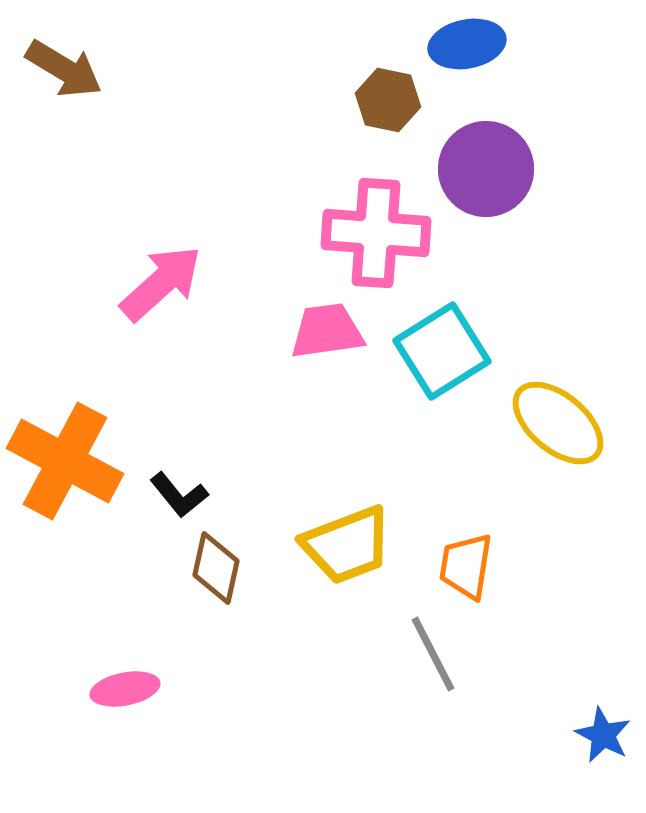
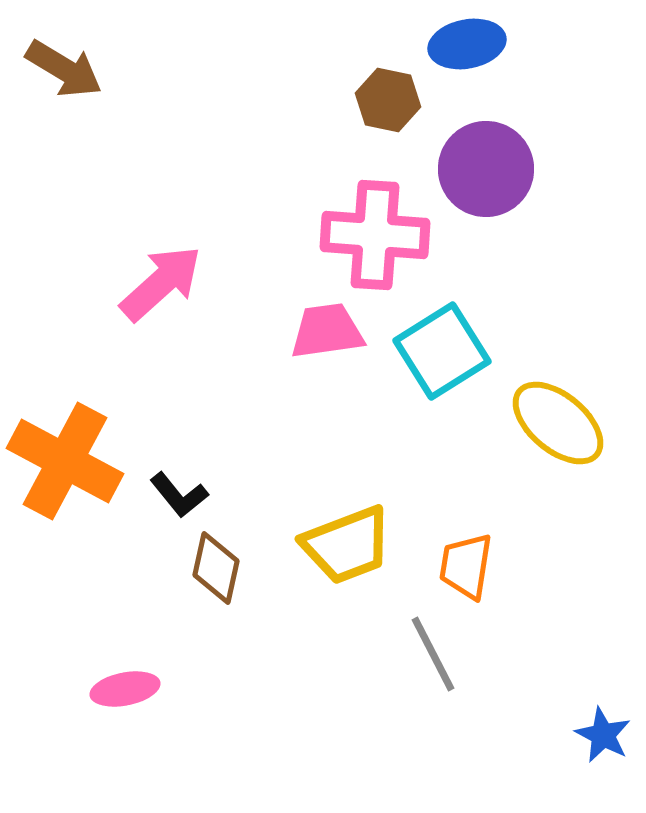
pink cross: moved 1 px left, 2 px down
